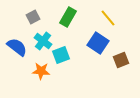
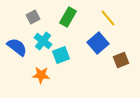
blue square: rotated 15 degrees clockwise
orange star: moved 4 px down
